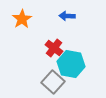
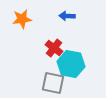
orange star: rotated 24 degrees clockwise
gray square: moved 1 px down; rotated 30 degrees counterclockwise
